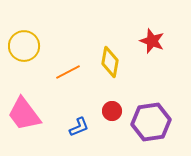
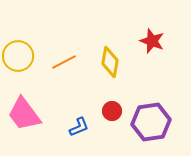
yellow circle: moved 6 px left, 10 px down
orange line: moved 4 px left, 10 px up
